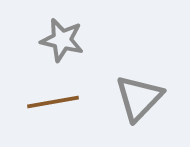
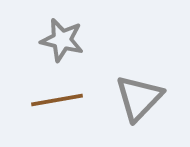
brown line: moved 4 px right, 2 px up
